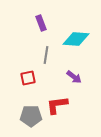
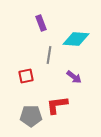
gray line: moved 3 px right
red square: moved 2 px left, 2 px up
